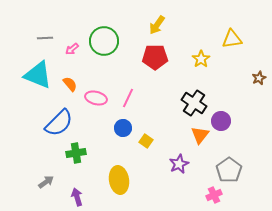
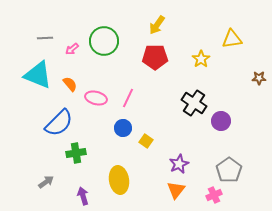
brown star: rotated 24 degrees clockwise
orange triangle: moved 24 px left, 55 px down
purple arrow: moved 6 px right, 1 px up
